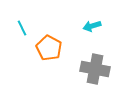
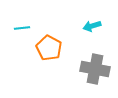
cyan line: rotated 70 degrees counterclockwise
